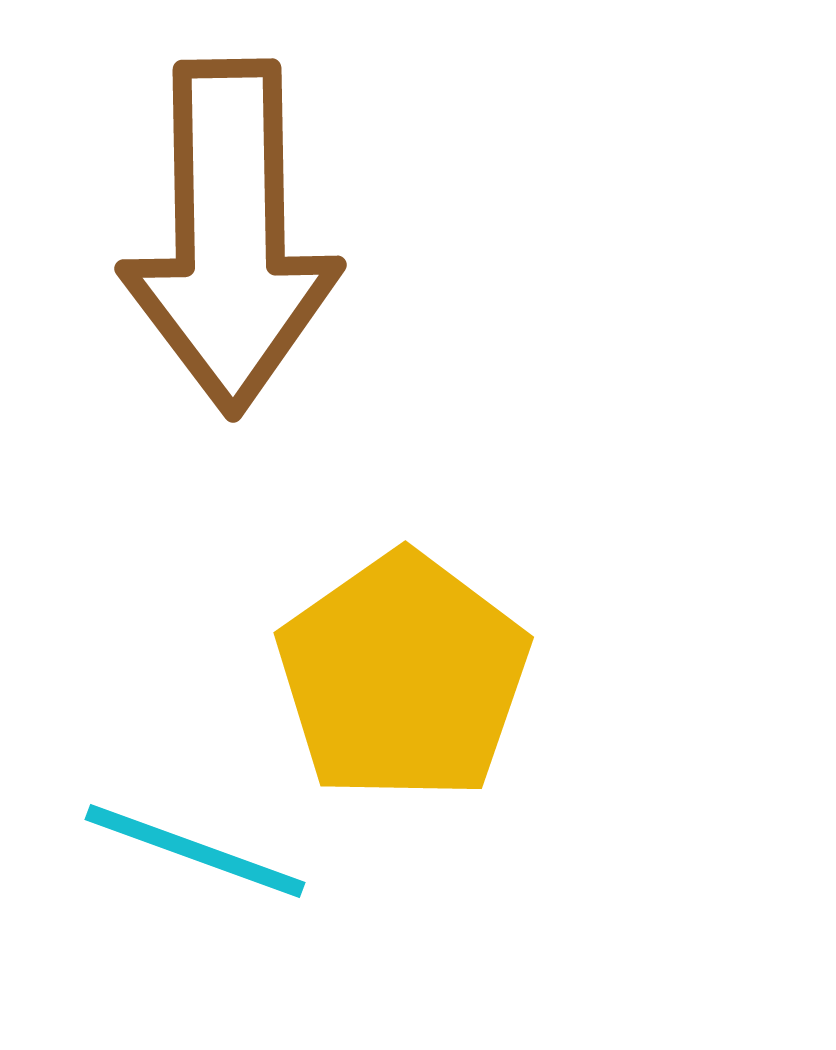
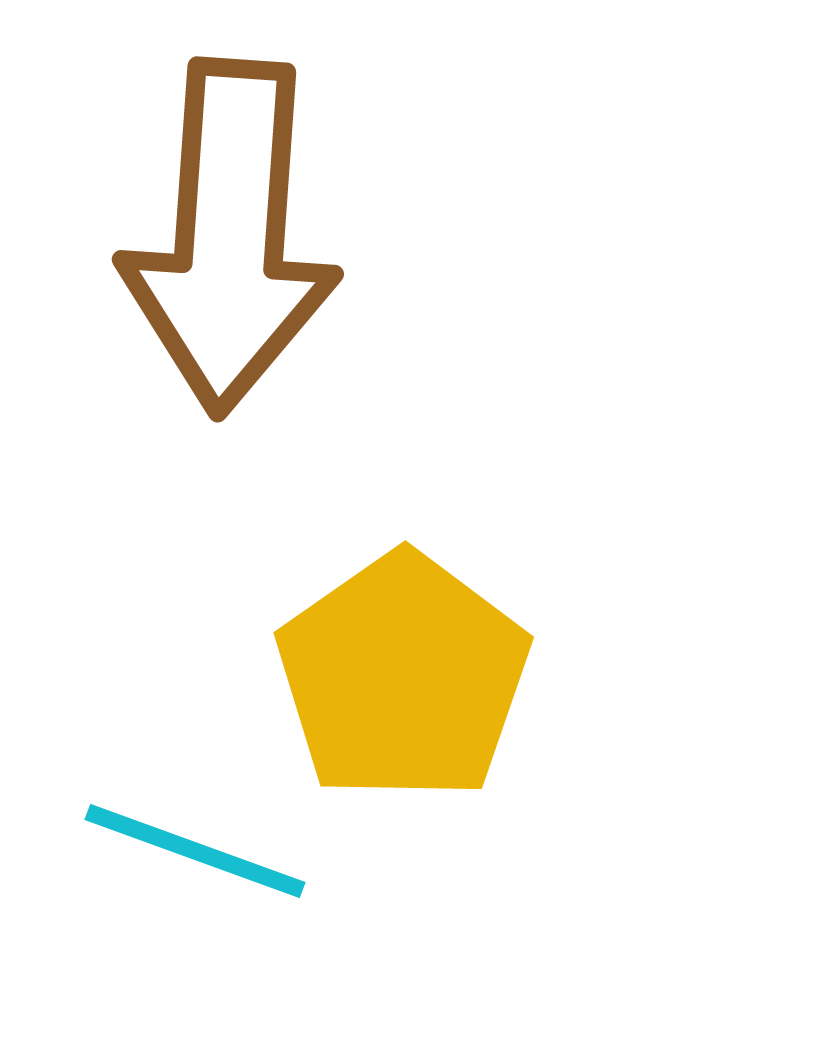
brown arrow: rotated 5 degrees clockwise
